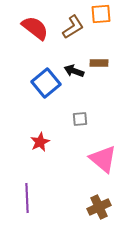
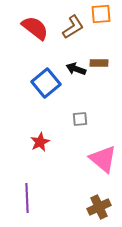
black arrow: moved 2 px right, 2 px up
